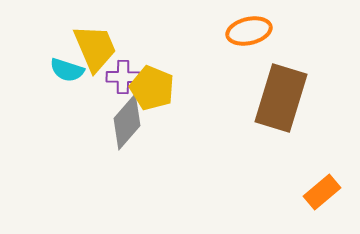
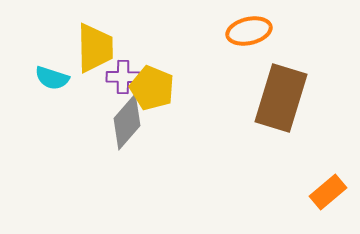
yellow trapezoid: rotated 22 degrees clockwise
cyan semicircle: moved 15 px left, 8 px down
orange rectangle: moved 6 px right
